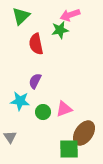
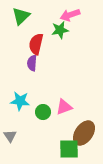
red semicircle: rotated 25 degrees clockwise
purple semicircle: moved 3 px left, 18 px up; rotated 21 degrees counterclockwise
pink triangle: moved 2 px up
gray triangle: moved 1 px up
